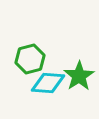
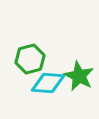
green star: rotated 12 degrees counterclockwise
